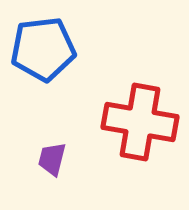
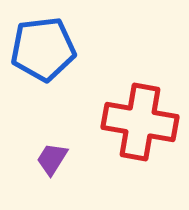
purple trapezoid: rotated 18 degrees clockwise
